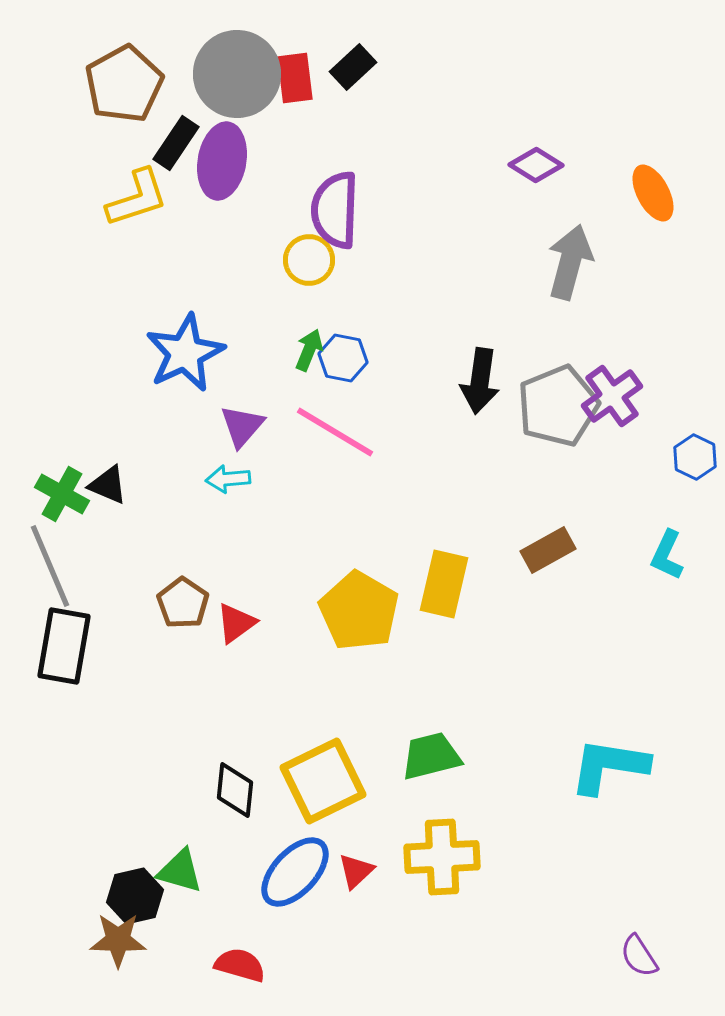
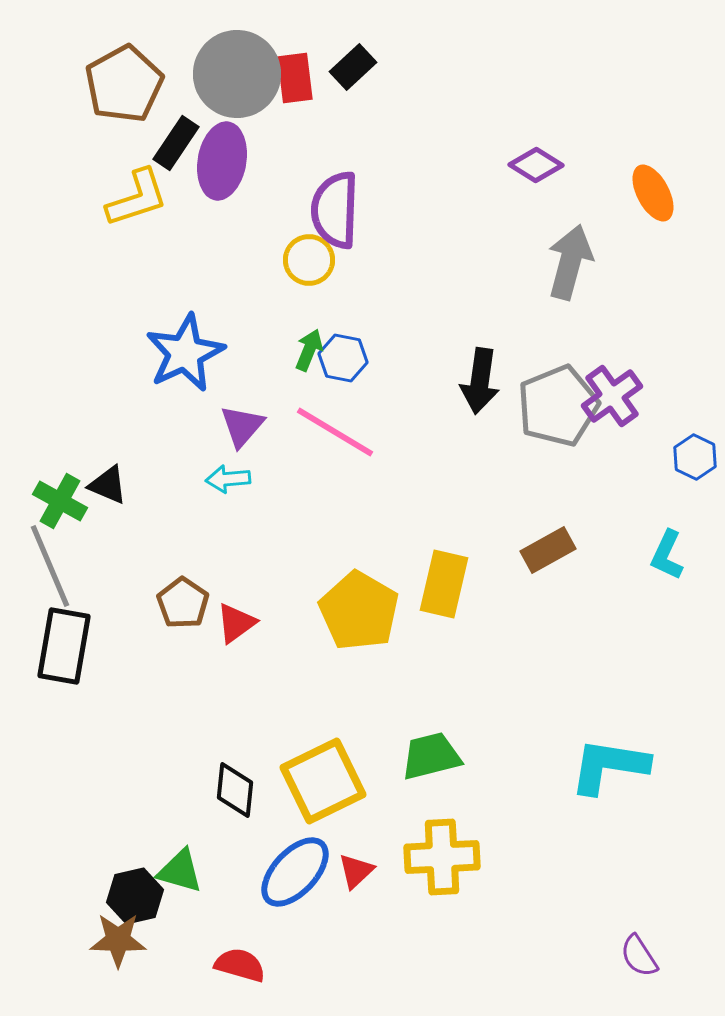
green cross at (62, 494): moved 2 px left, 7 px down
